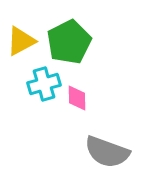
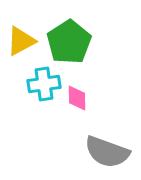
green pentagon: rotated 6 degrees counterclockwise
cyan cross: rotated 8 degrees clockwise
